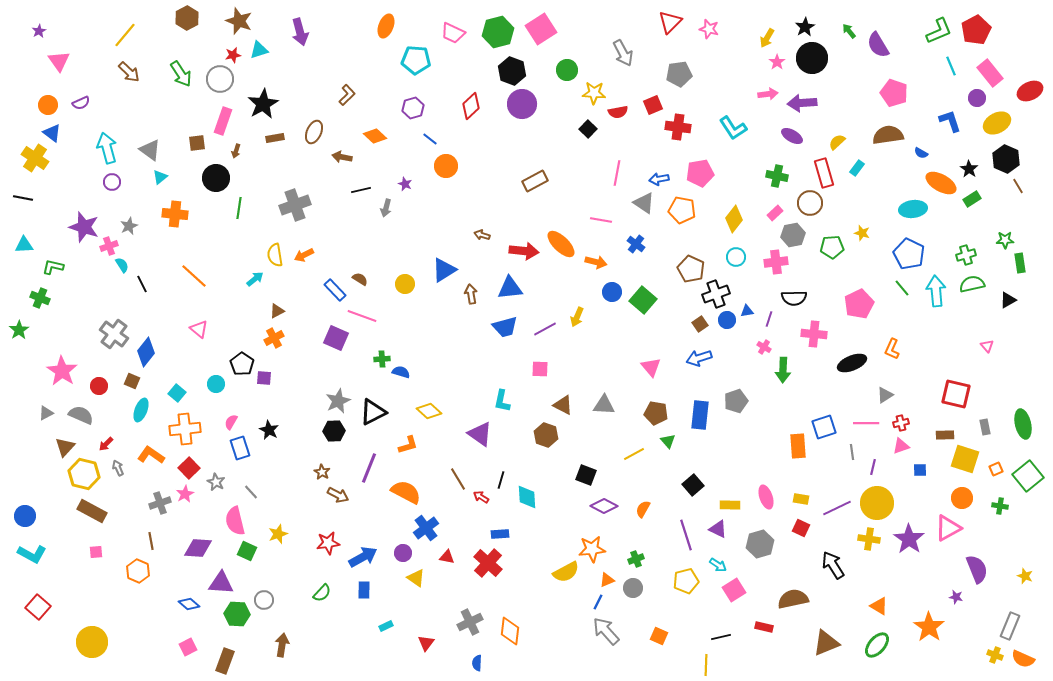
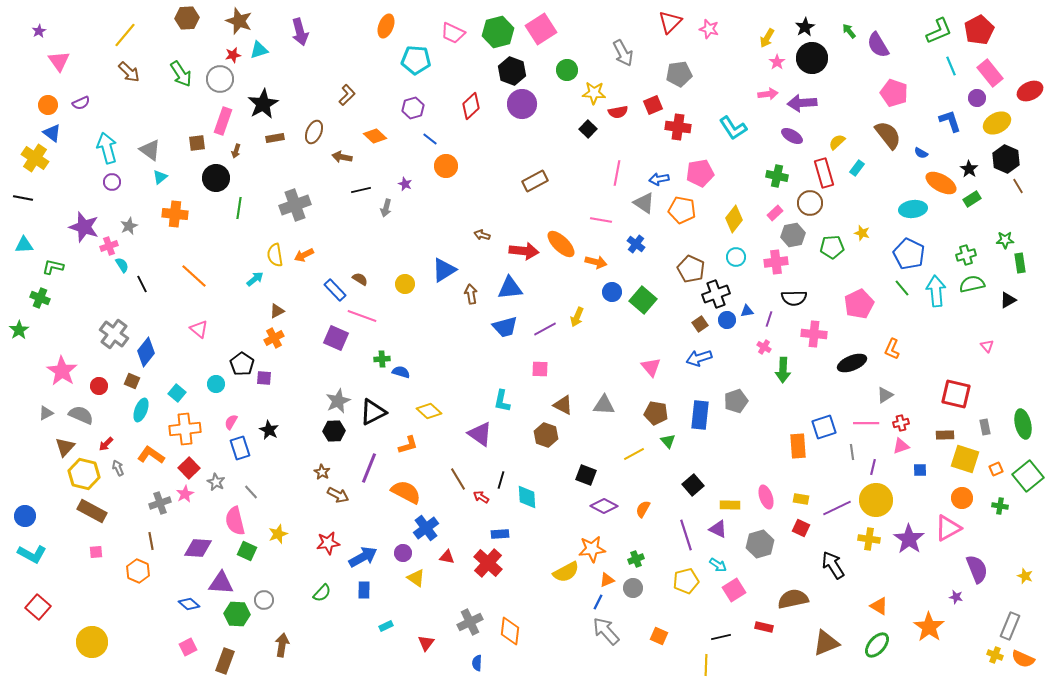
brown hexagon at (187, 18): rotated 25 degrees clockwise
red pentagon at (976, 30): moved 3 px right
brown semicircle at (888, 135): rotated 60 degrees clockwise
yellow circle at (877, 503): moved 1 px left, 3 px up
